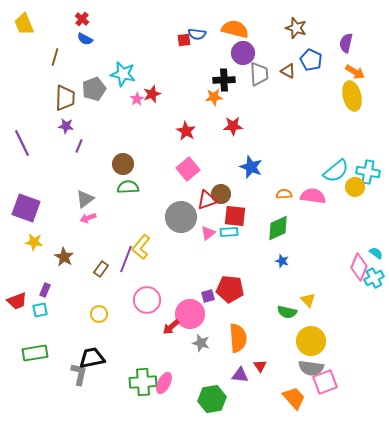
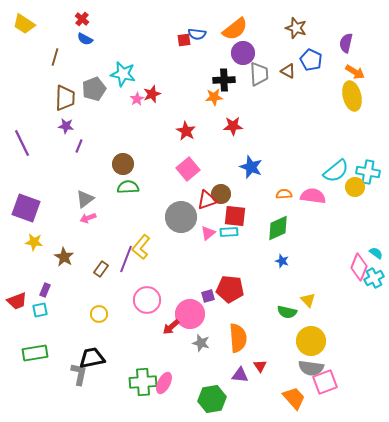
yellow trapezoid at (24, 24): rotated 35 degrees counterclockwise
orange semicircle at (235, 29): rotated 128 degrees clockwise
